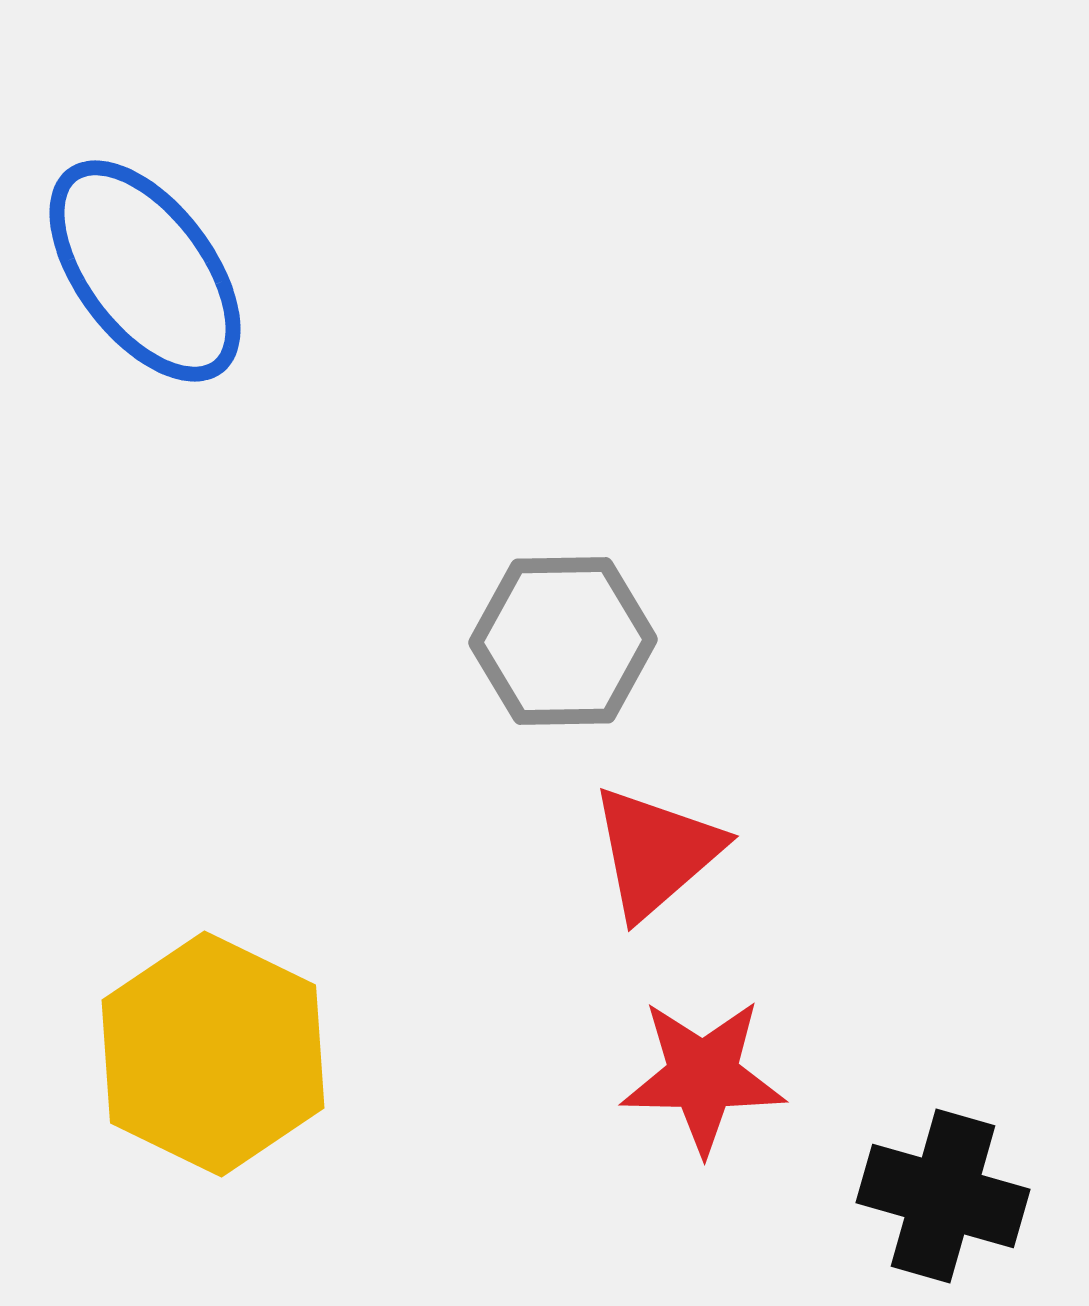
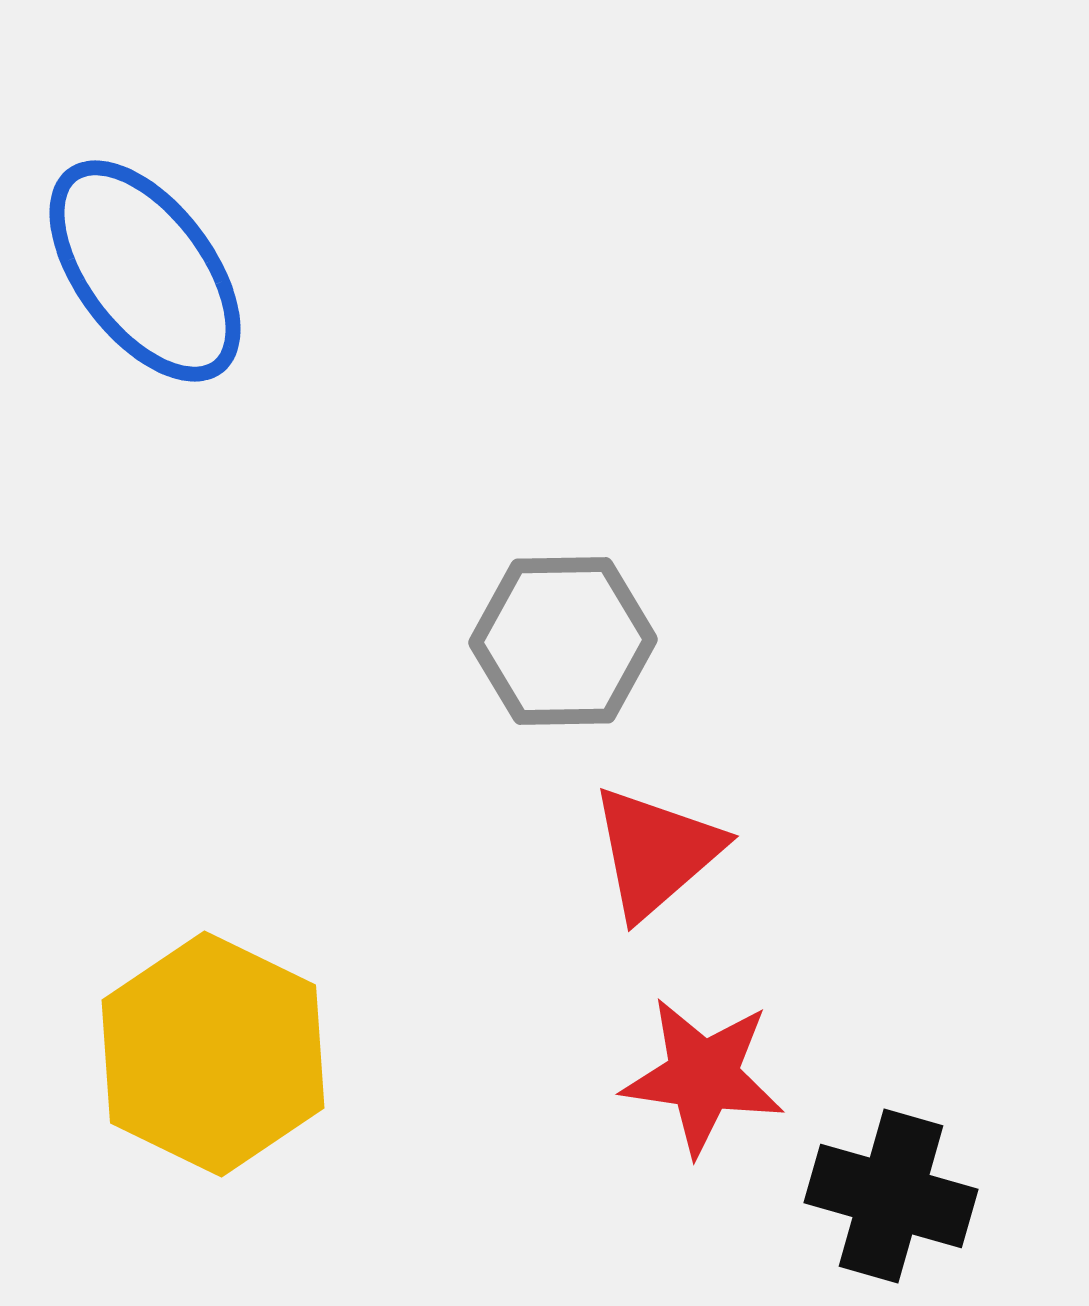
red star: rotated 7 degrees clockwise
black cross: moved 52 px left
